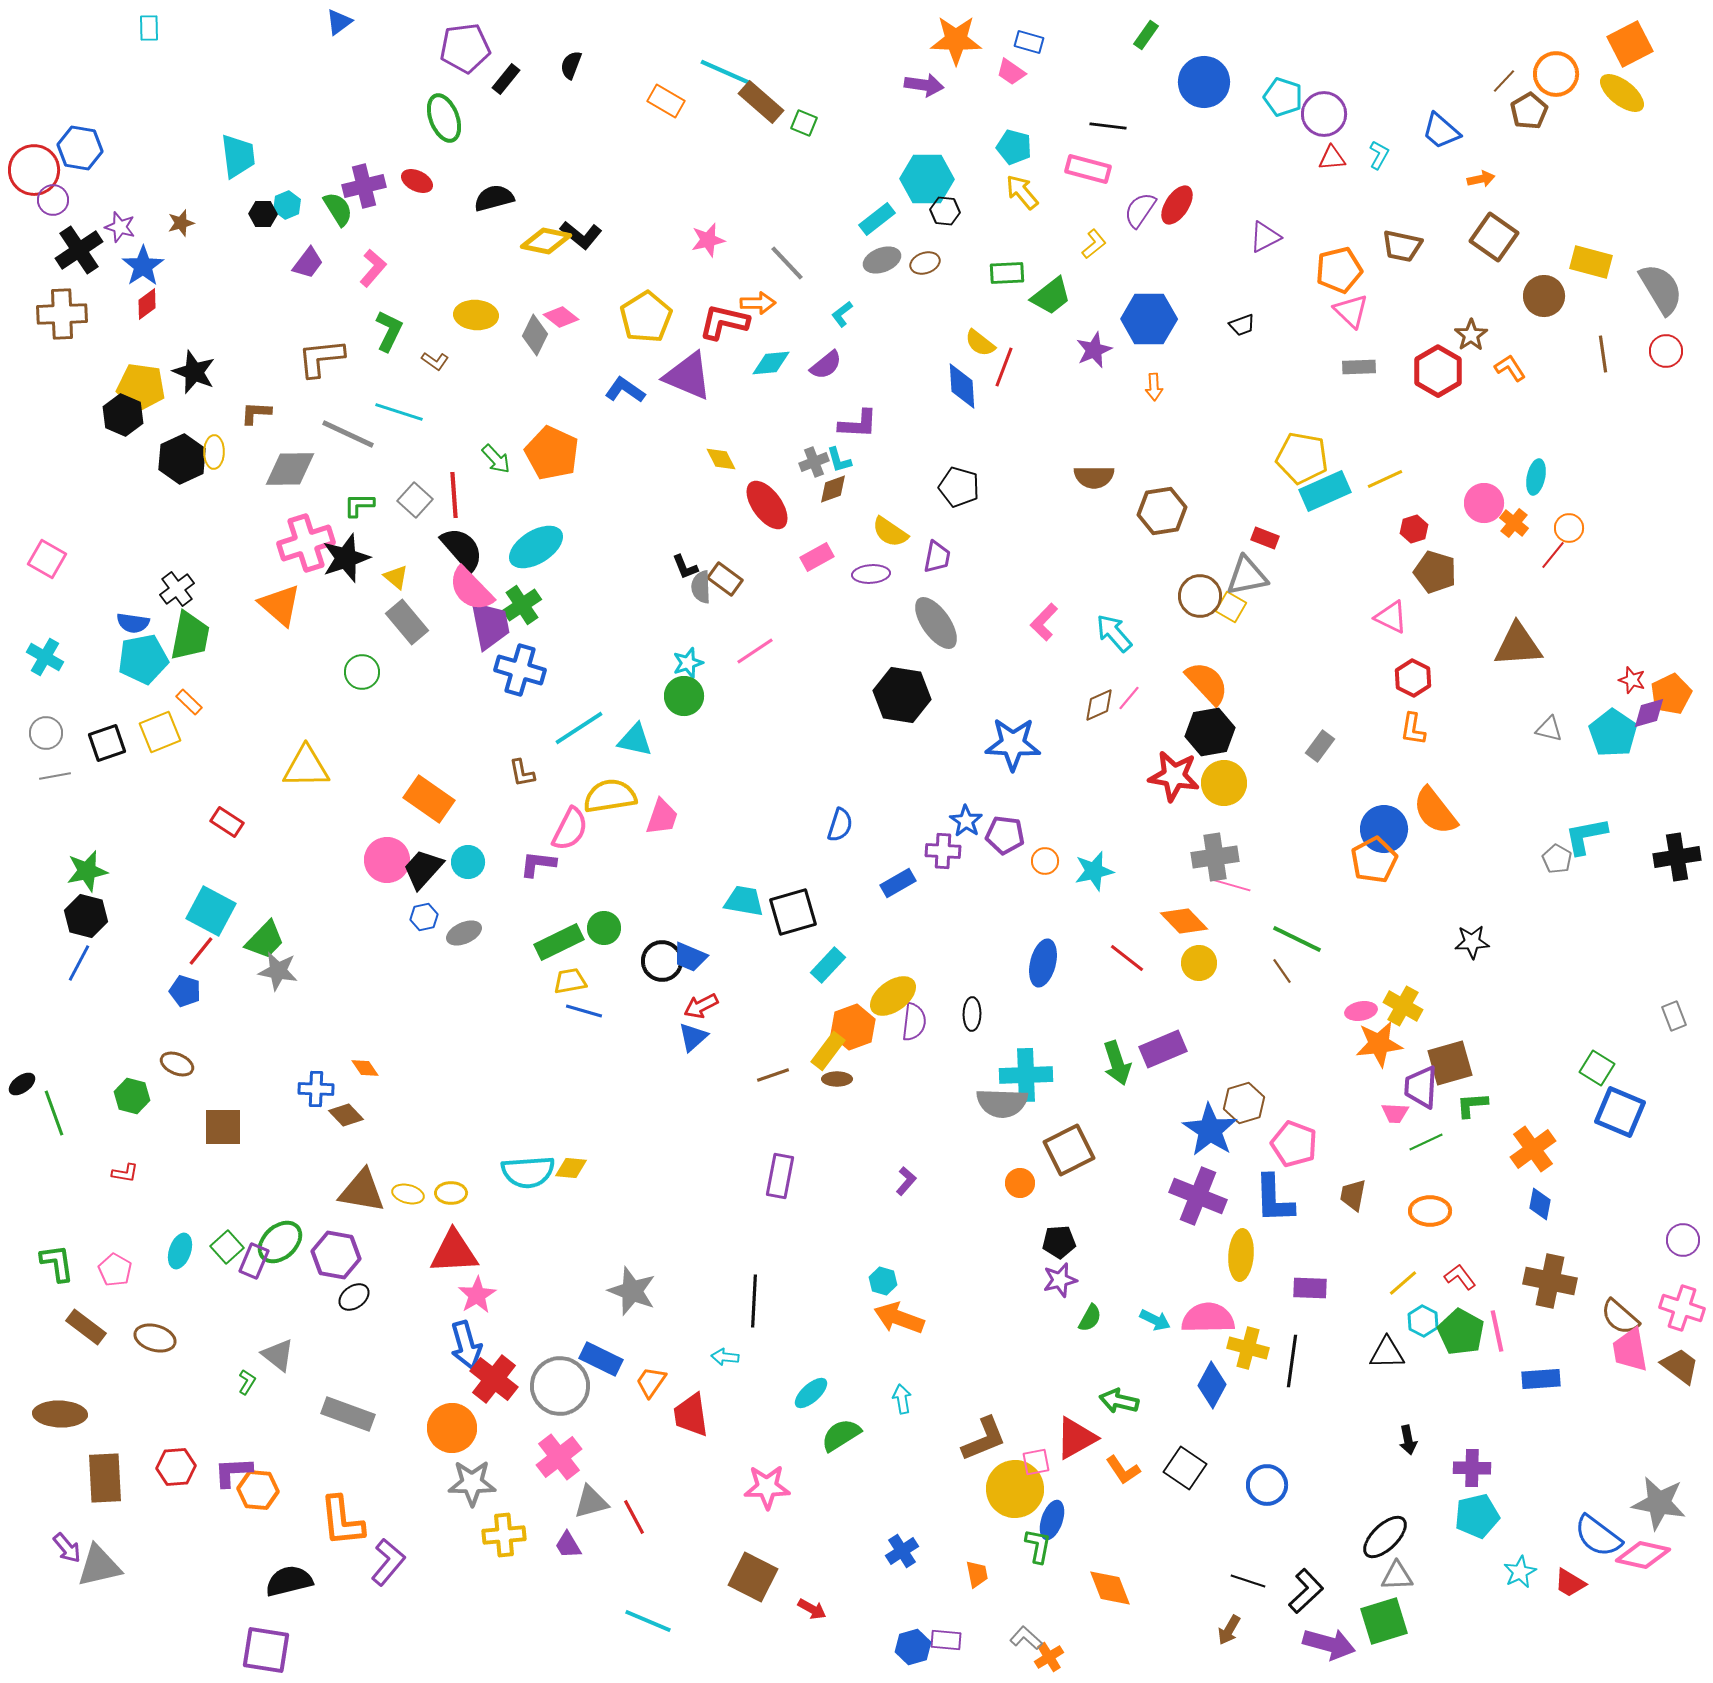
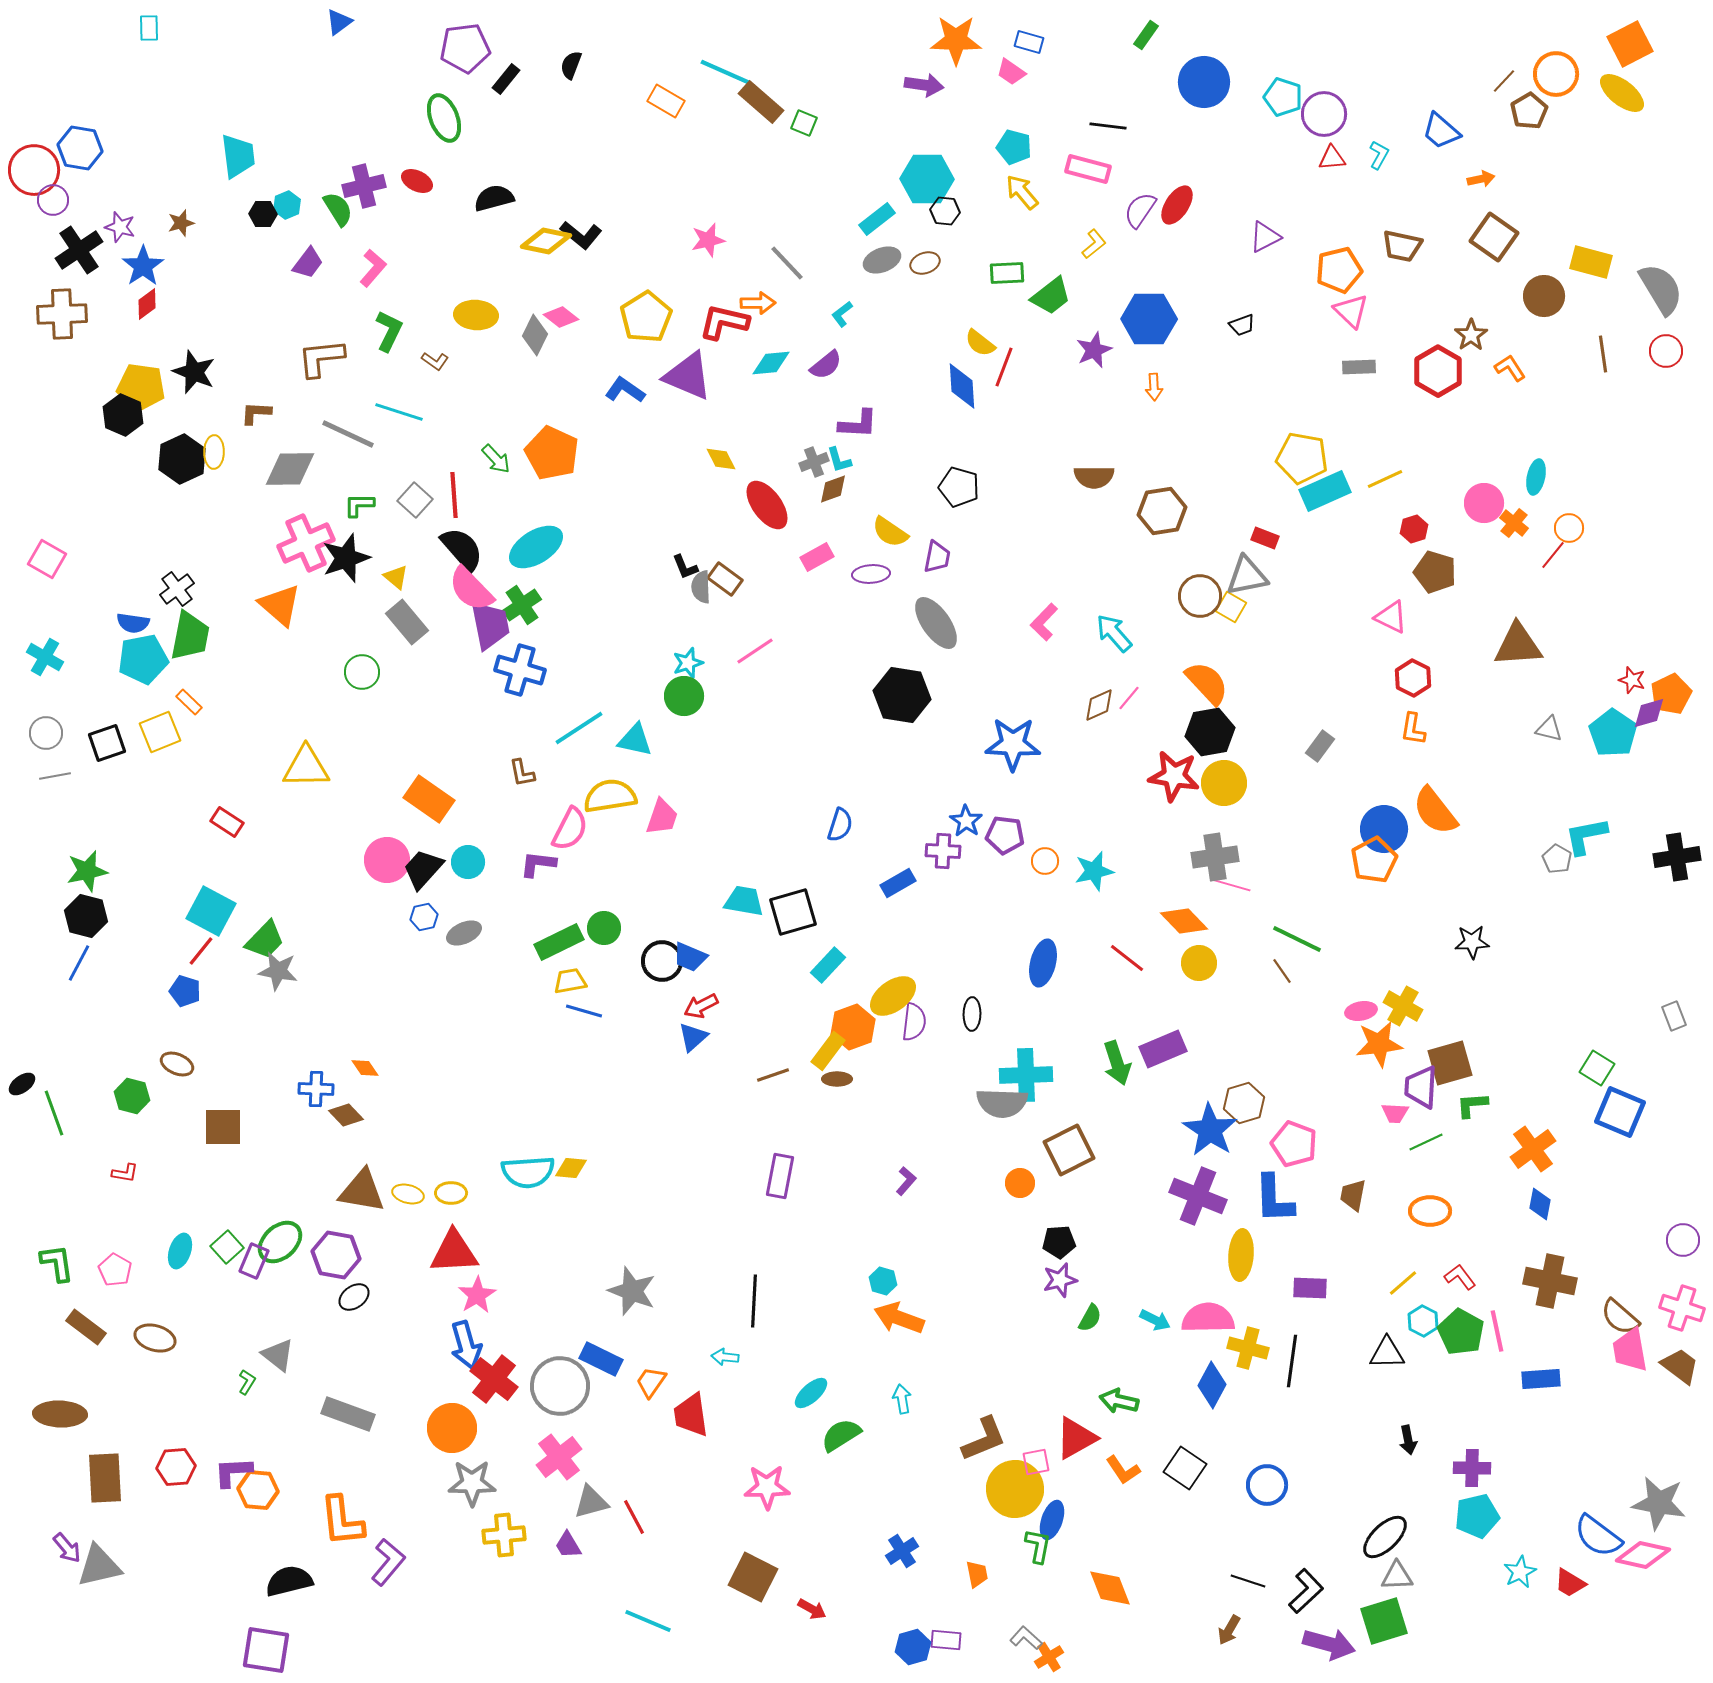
pink cross at (306, 543): rotated 6 degrees counterclockwise
